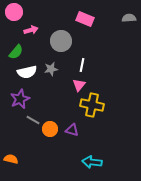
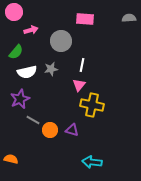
pink rectangle: rotated 18 degrees counterclockwise
orange circle: moved 1 px down
